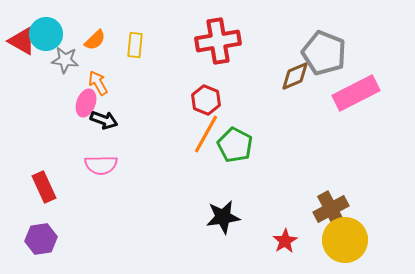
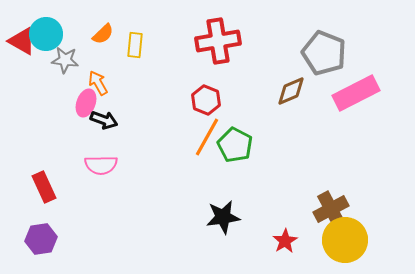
orange semicircle: moved 8 px right, 6 px up
brown diamond: moved 4 px left, 15 px down
orange line: moved 1 px right, 3 px down
